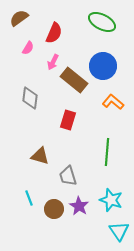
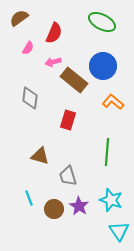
pink arrow: rotated 49 degrees clockwise
